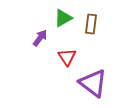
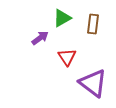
green triangle: moved 1 px left
brown rectangle: moved 2 px right
purple arrow: rotated 18 degrees clockwise
